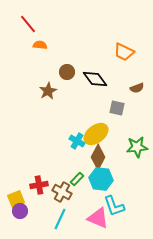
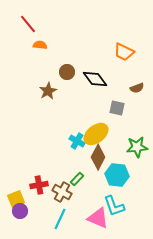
cyan hexagon: moved 16 px right, 4 px up
